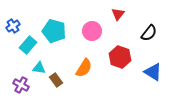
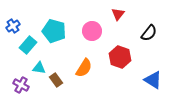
blue triangle: moved 8 px down
